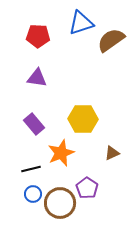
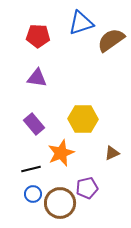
purple pentagon: rotated 25 degrees clockwise
